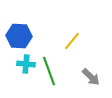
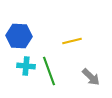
yellow line: rotated 36 degrees clockwise
cyan cross: moved 2 px down
